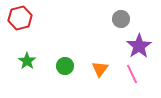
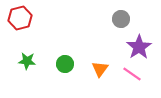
purple star: moved 1 px down
green star: rotated 30 degrees counterclockwise
green circle: moved 2 px up
pink line: rotated 30 degrees counterclockwise
